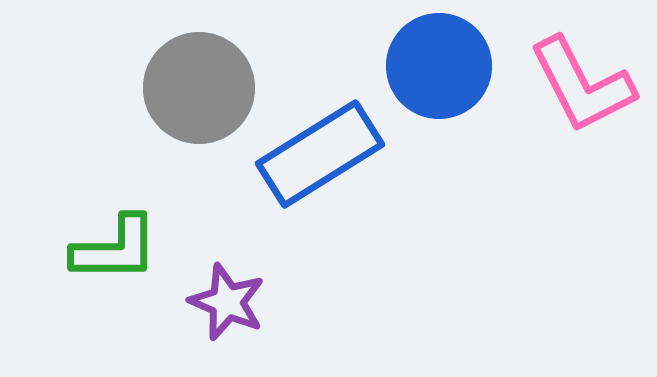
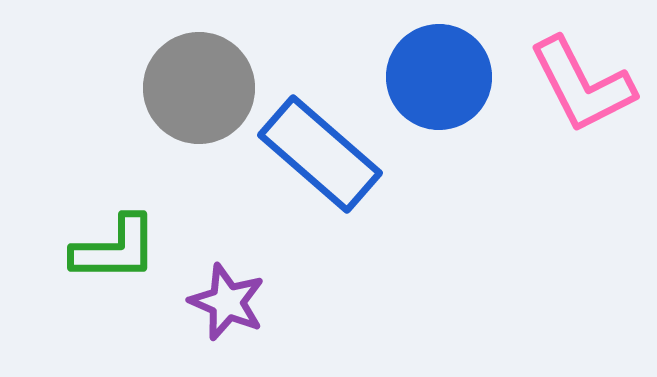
blue circle: moved 11 px down
blue rectangle: rotated 73 degrees clockwise
